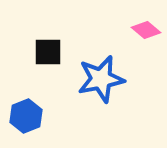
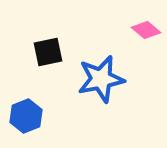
black square: rotated 12 degrees counterclockwise
